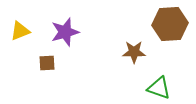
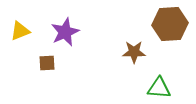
purple star: rotated 8 degrees counterclockwise
green triangle: rotated 15 degrees counterclockwise
